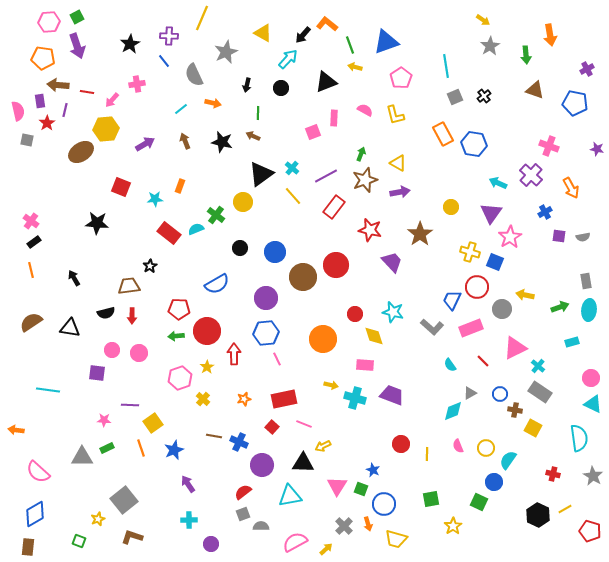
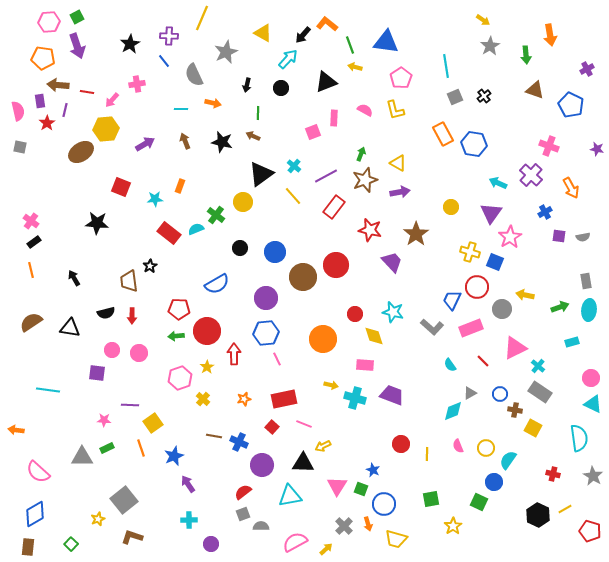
blue triangle at (386, 42): rotated 28 degrees clockwise
blue pentagon at (575, 103): moved 4 px left, 2 px down; rotated 15 degrees clockwise
cyan line at (181, 109): rotated 40 degrees clockwise
yellow L-shape at (395, 115): moved 5 px up
gray square at (27, 140): moved 7 px left, 7 px down
cyan cross at (292, 168): moved 2 px right, 2 px up
brown star at (420, 234): moved 4 px left
brown trapezoid at (129, 286): moved 5 px up; rotated 90 degrees counterclockwise
blue star at (174, 450): moved 6 px down
green square at (79, 541): moved 8 px left, 3 px down; rotated 24 degrees clockwise
